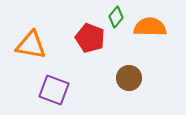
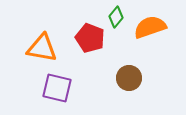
orange semicircle: rotated 20 degrees counterclockwise
orange triangle: moved 11 px right, 3 px down
purple square: moved 3 px right, 2 px up; rotated 8 degrees counterclockwise
